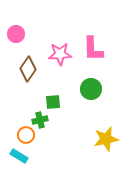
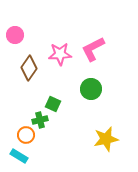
pink circle: moved 1 px left, 1 px down
pink L-shape: rotated 64 degrees clockwise
brown diamond: moved 1 px right, 1 px up
green square: moved 2 px down; rotated 28 degrees clockwise
